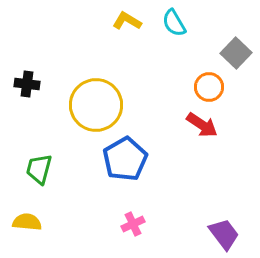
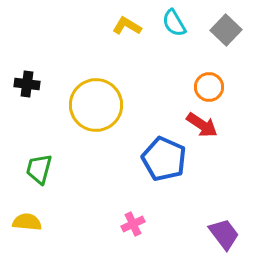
yellow L-shape: moved 5 px down
gray square: moved 10 px left, 23 px up
blue pentagon: moved 39 px right; rotated 18 degrees counterclockwise
